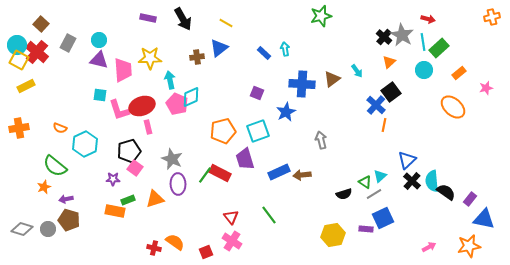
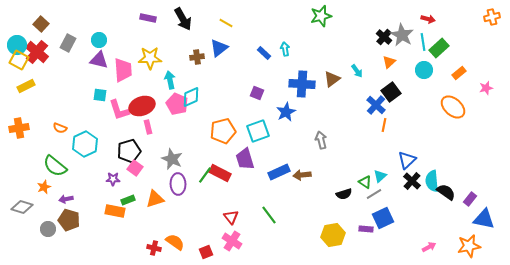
gray diamond at (22, 229): moved 22 px up
